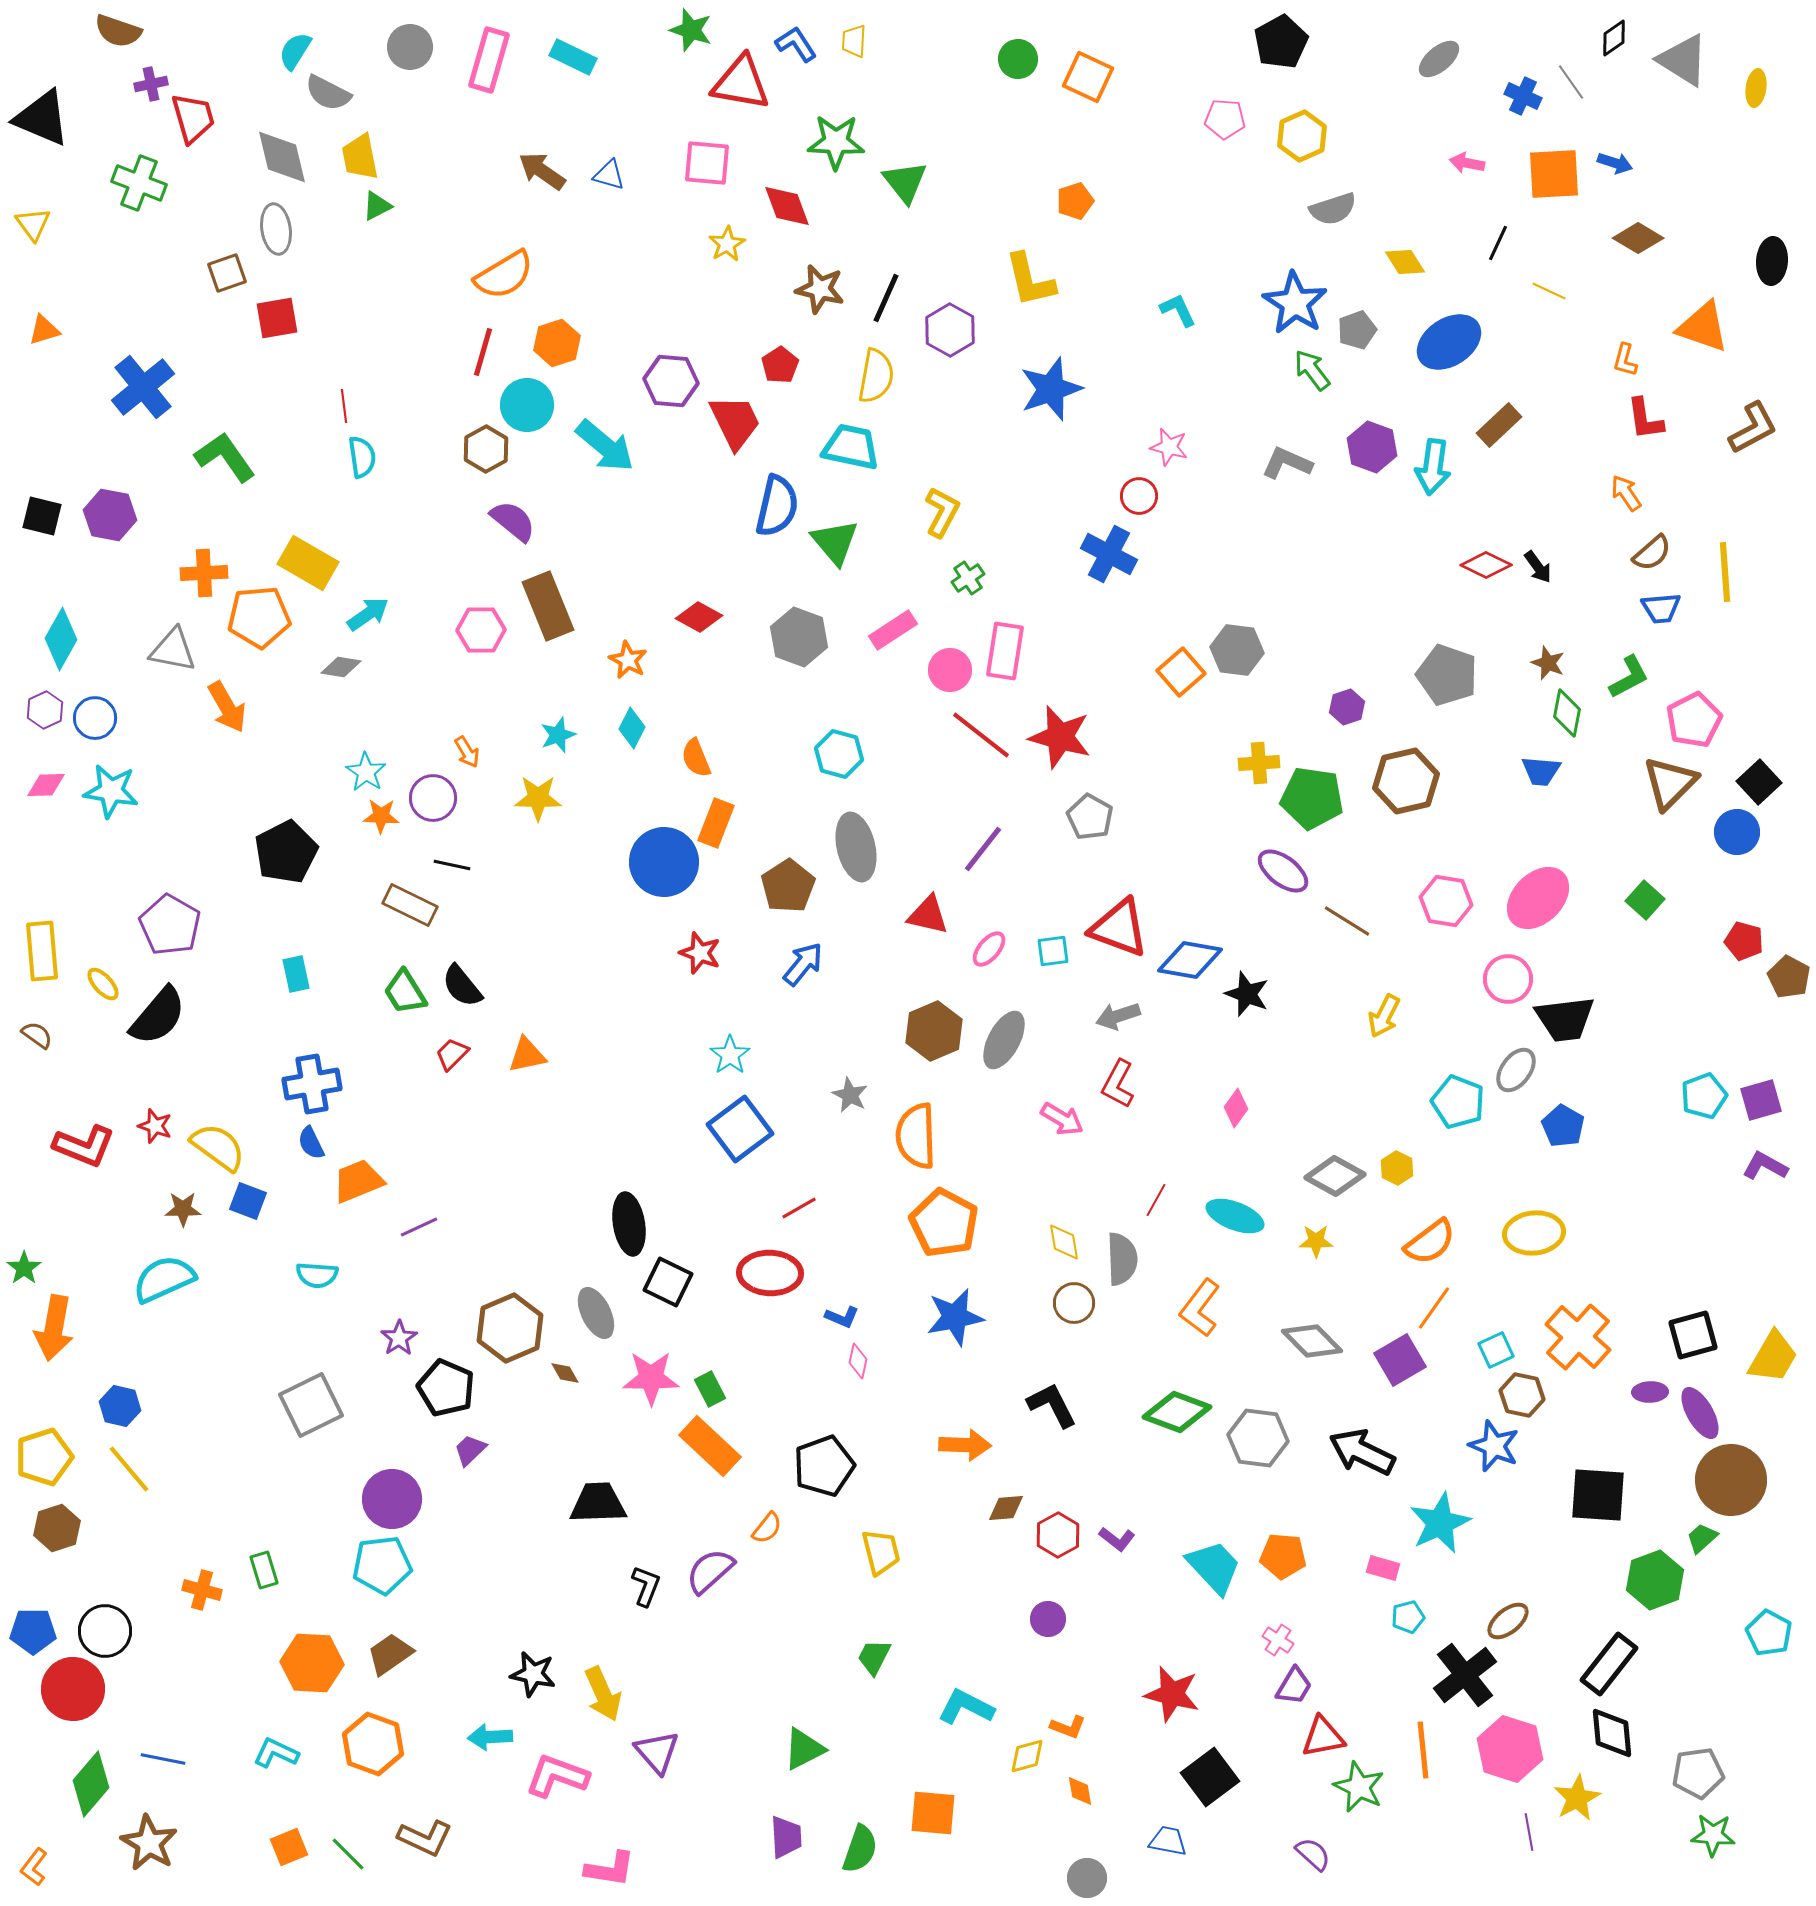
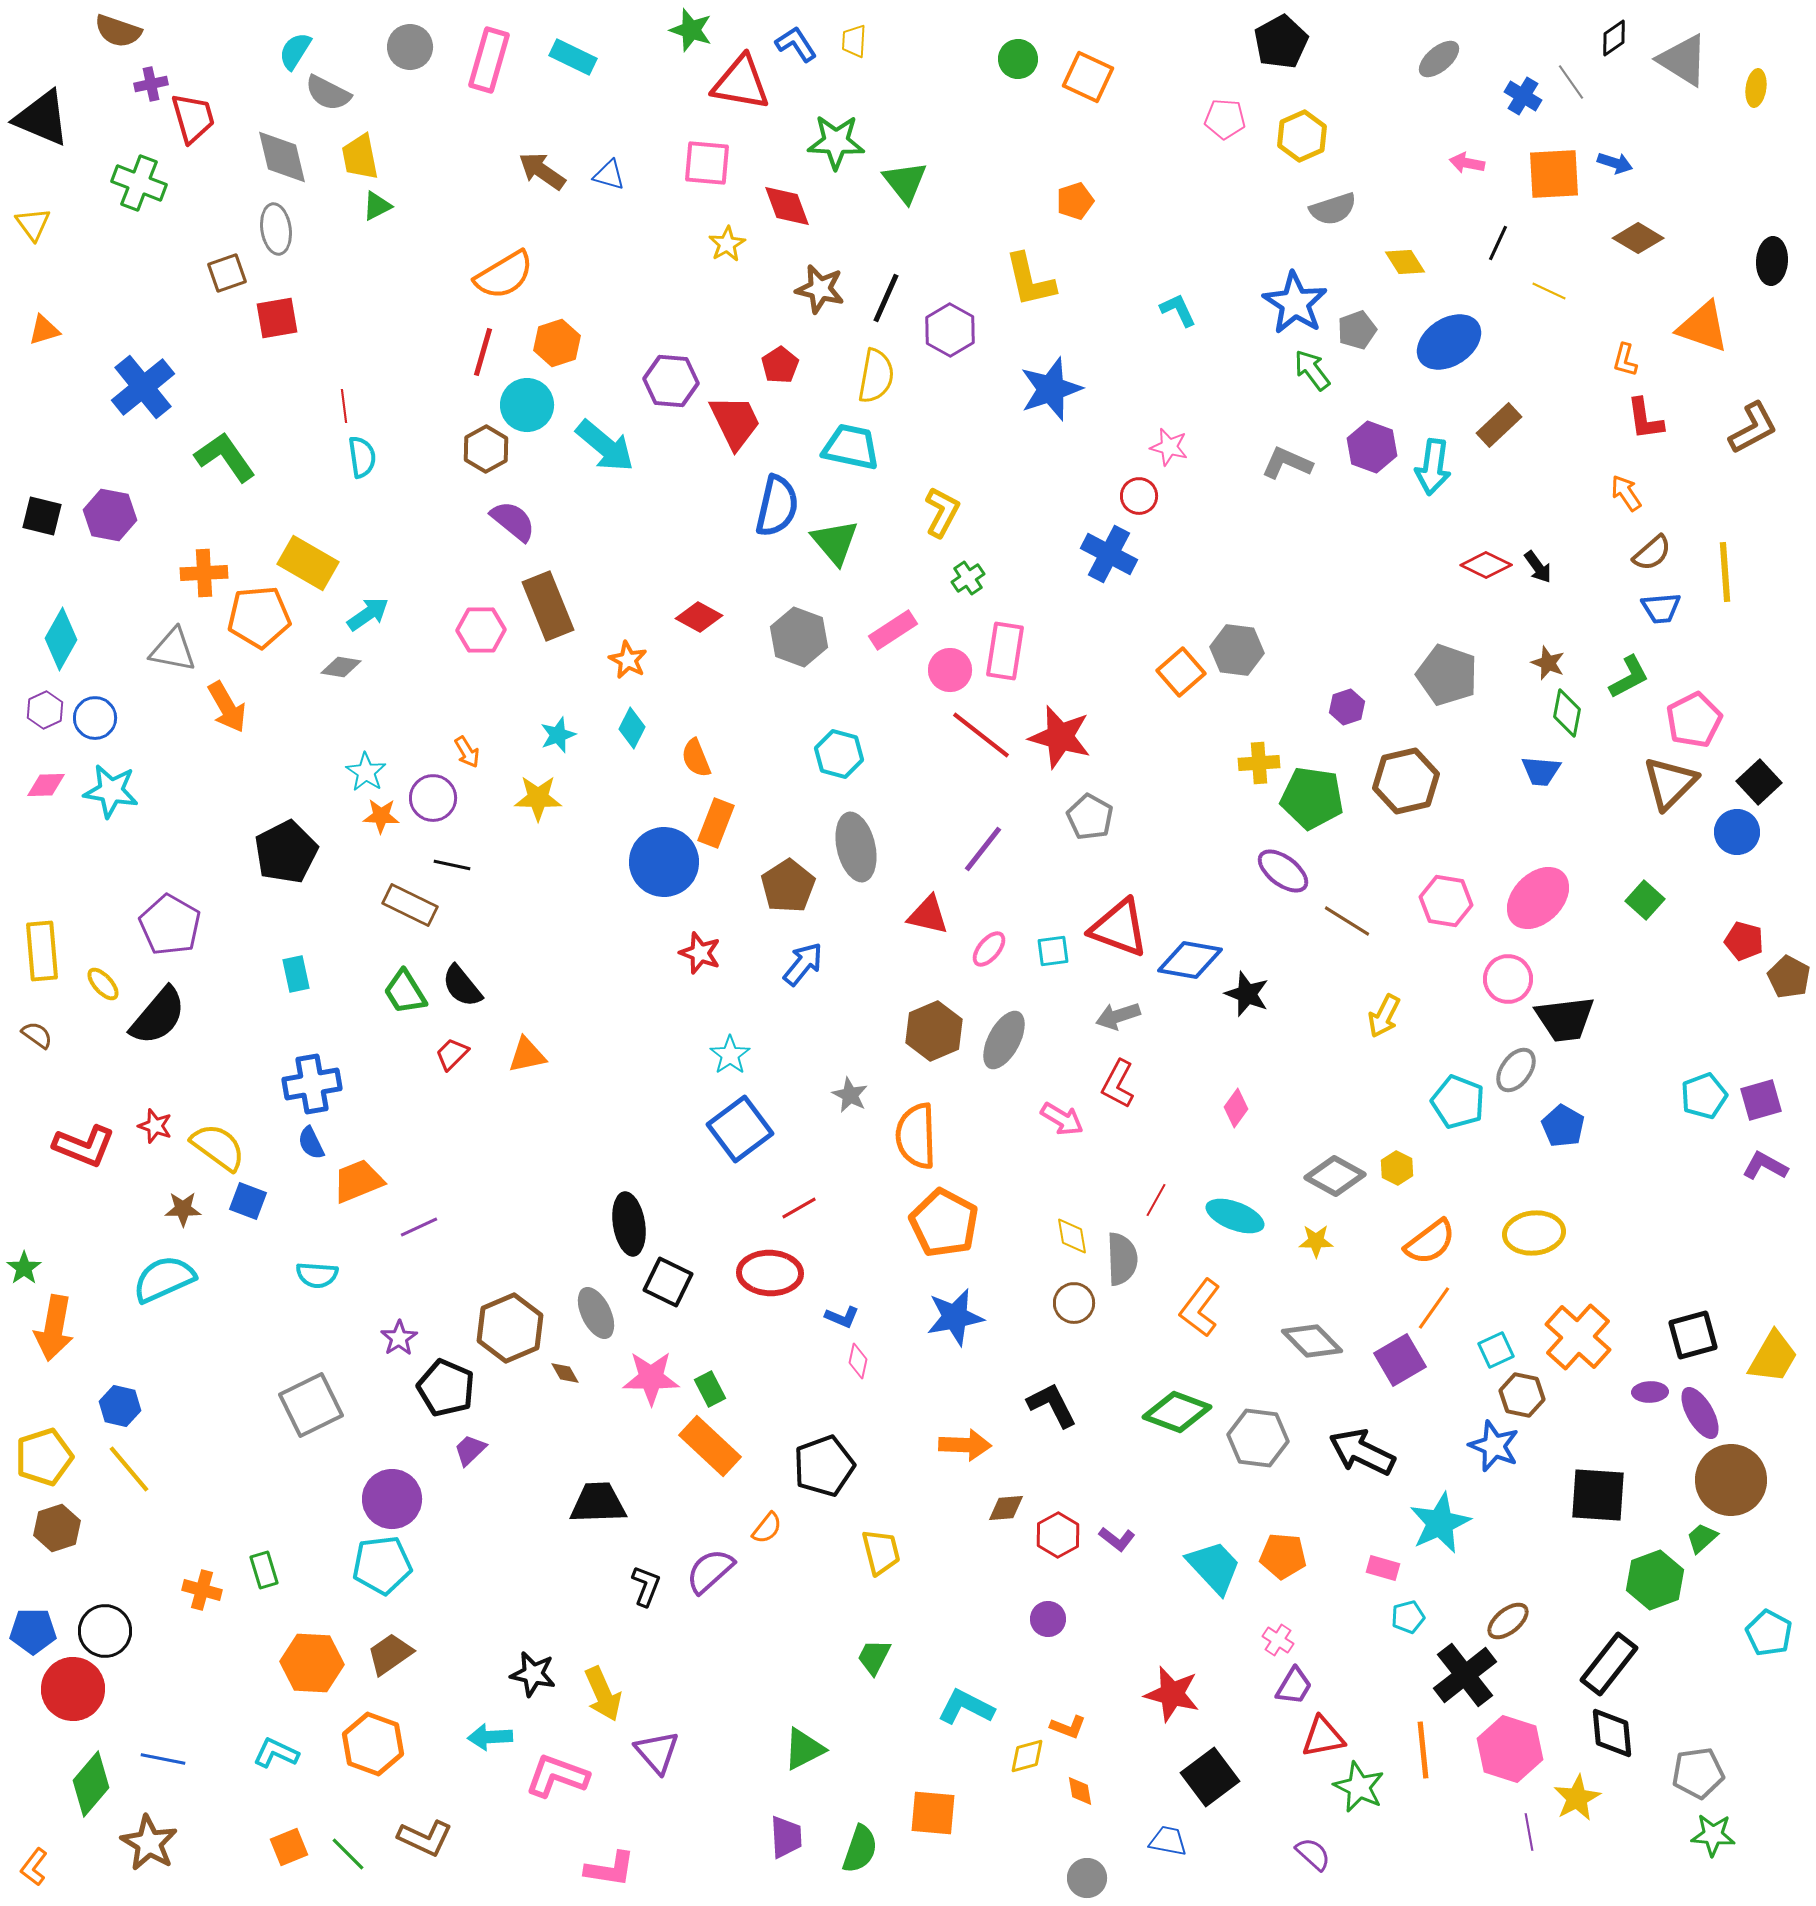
blue cross at (1523, 96): rotated 6 degrees clockwise
yellow diamond at (1064, 1242): moved 8 px right, 6 px up
